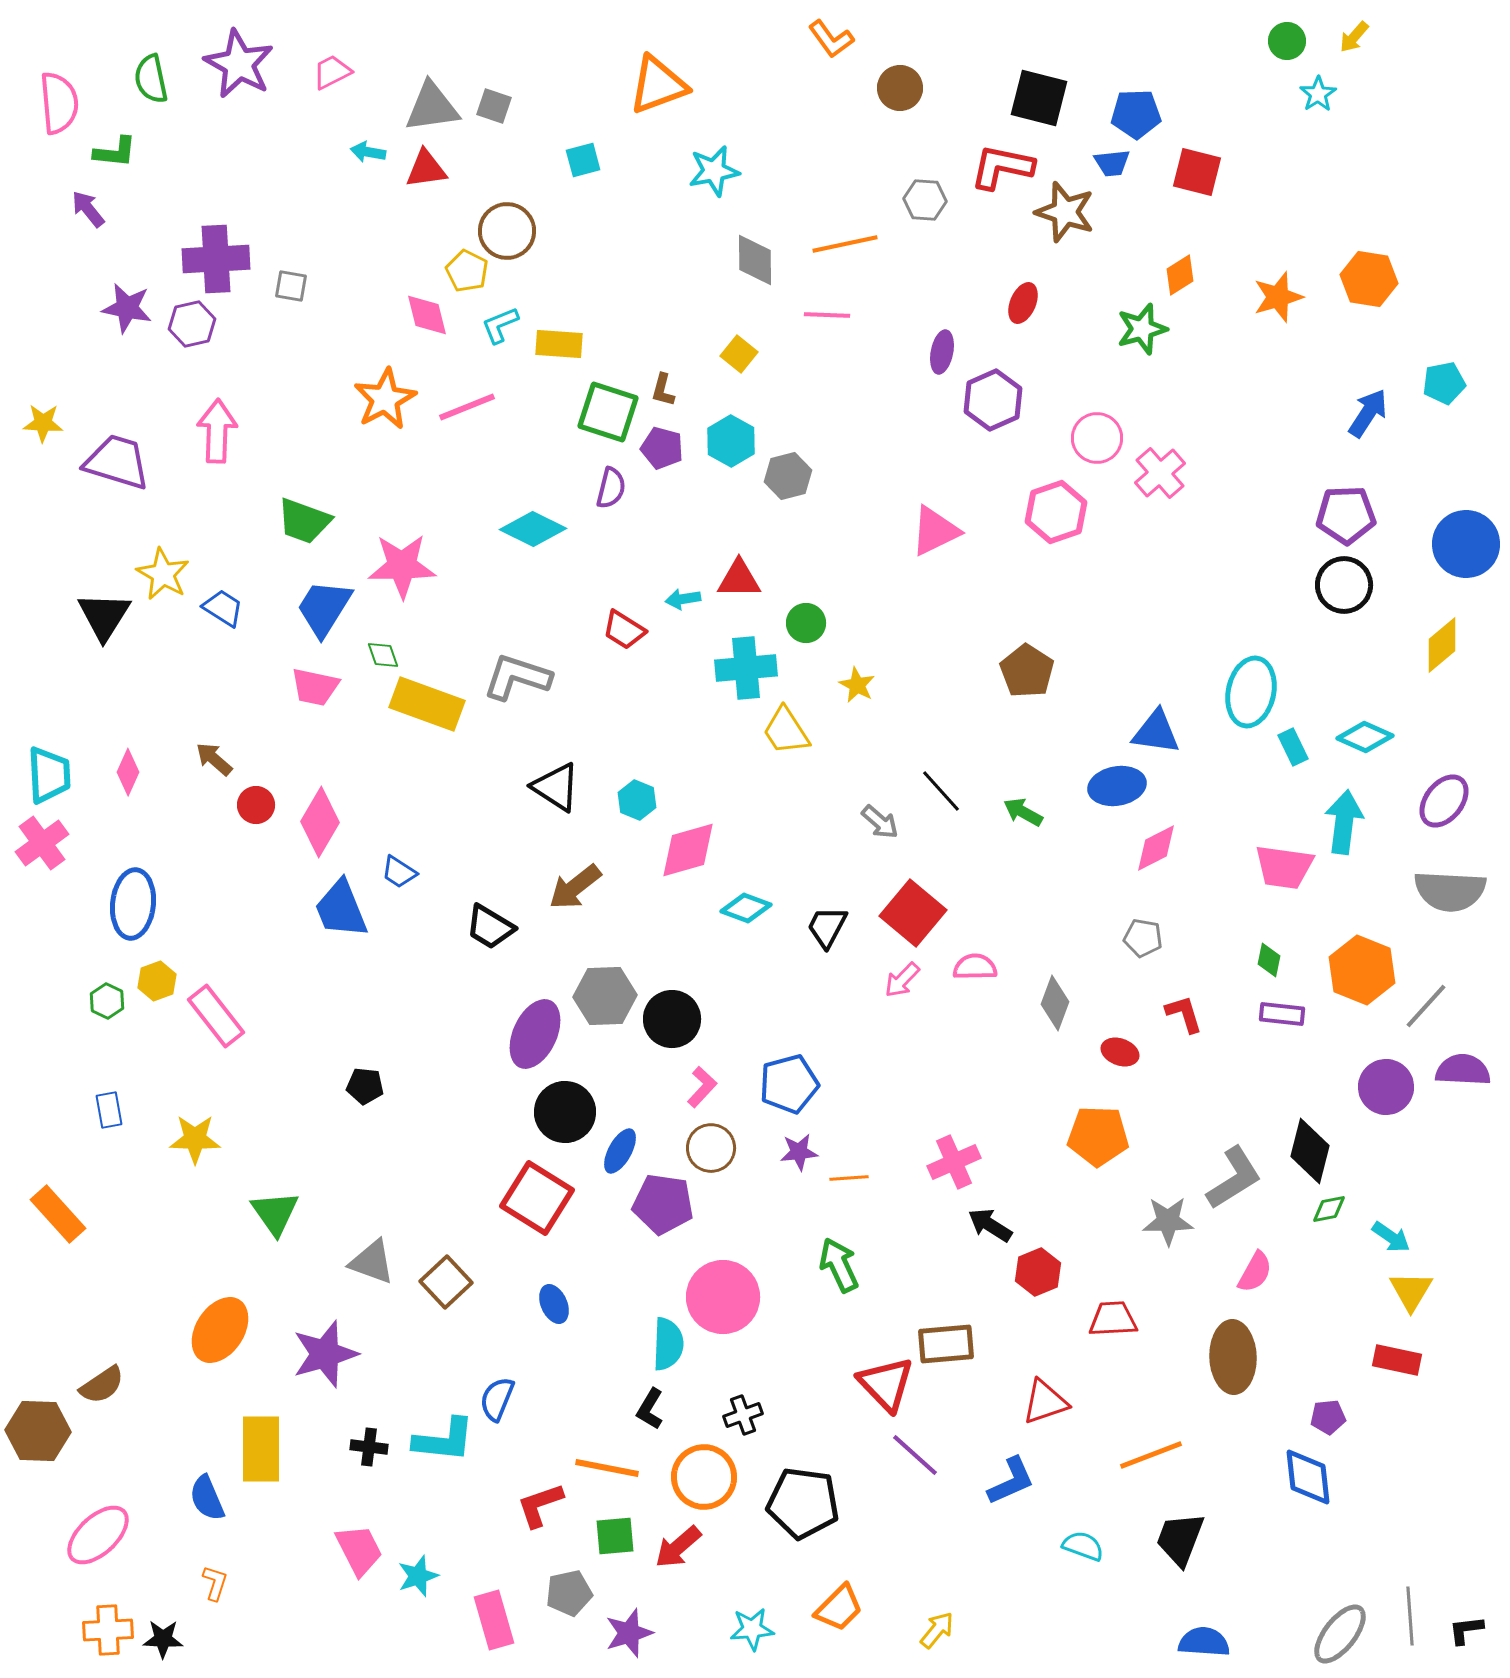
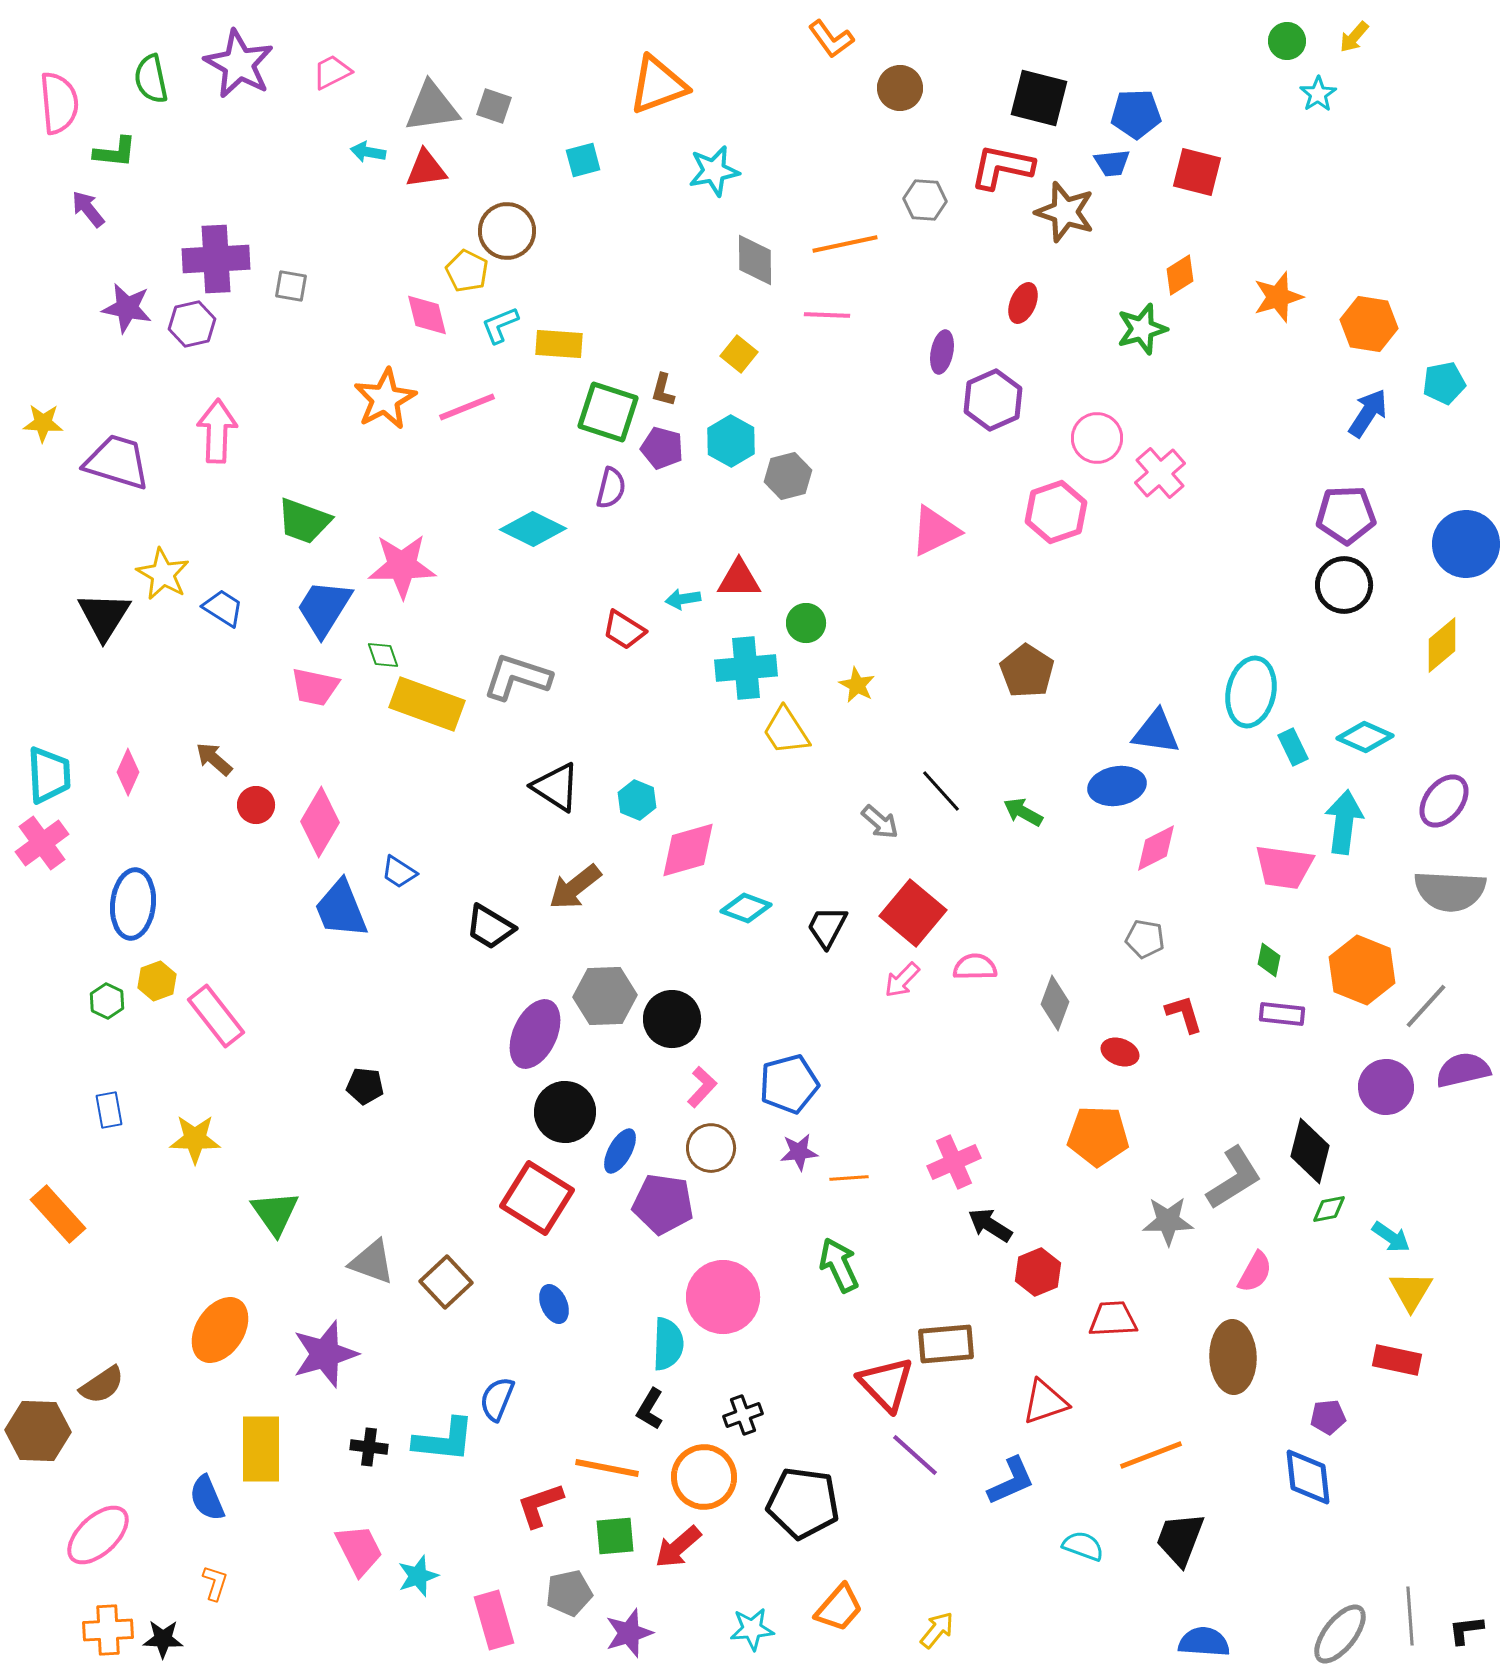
orange hexagon at (1369, 279): moved 45 px down
gray pentagon at (1143, 938): moved 2 px right, 1 px down
purple semicircle at (1463, 1070): rotated 16 degrees counterclockwise
orange trapezoid at (839, 1608): rotated 4 degrees counterclockwise
